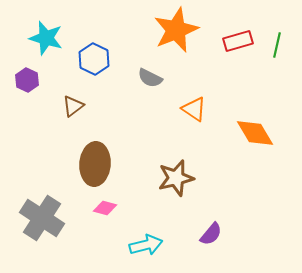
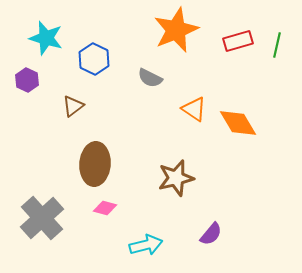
orange diamond: moved 17 px left, 10 px up
gray cross: rotated 15 degrees clockwise
